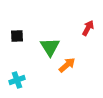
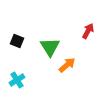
red arrow: moved 3 px down
black square: moved 5 px down; rotated 24 degrees clockwise
cyan cross: rotated 14 degrees counterclockwise
